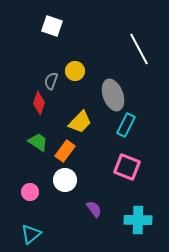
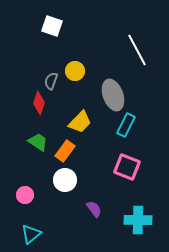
white line: moved 2 px left, 1 px down
pink circle: moved 5 px left, 3 px down
